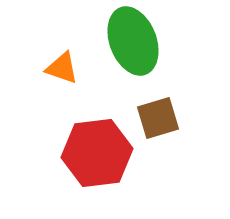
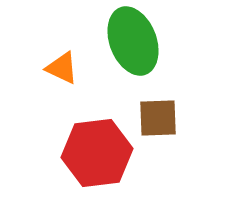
orange triangle: rotated 6 degrees clockwise
brown square: rotated 15 degrees clockwise
